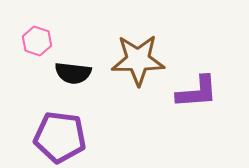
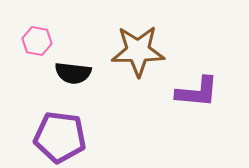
pink hexagon: rotated 8 degrees counterclockwise
brown star: moved 9 px up
purple L-shape: rotated 9 degrees clockwise
